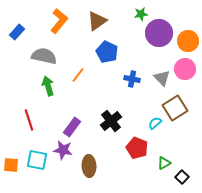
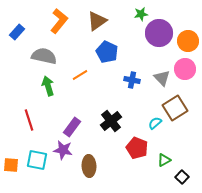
orange line: moved 2 px right; rotated 21 degrees clockwise
blue cross: moved 1 px down
green triangle: moved 3 px up
